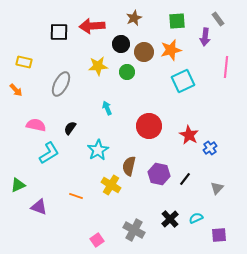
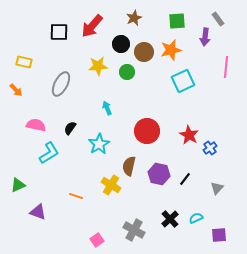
red arrow: rotated 45 degrees counterclockwise
red circle: moved 2 px left, 5 px down
cyan star: moved 1 px right, 6 px up
purple triangle: moved 1 px left, 5 px down
